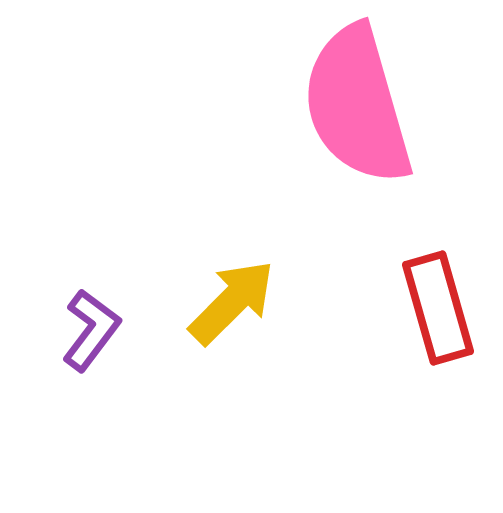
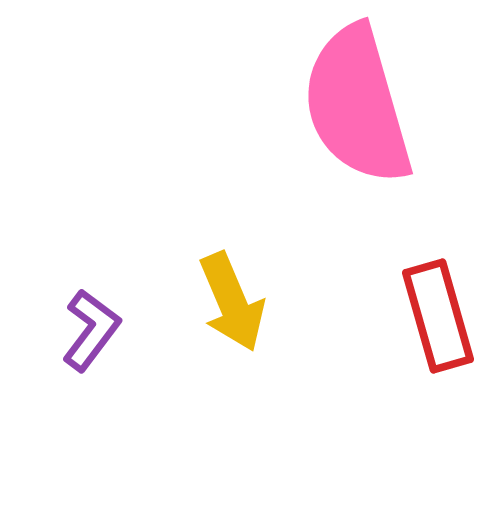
yellow arrow: rotated 112 degrees clockwise
red rectangle: moved 8 px down
